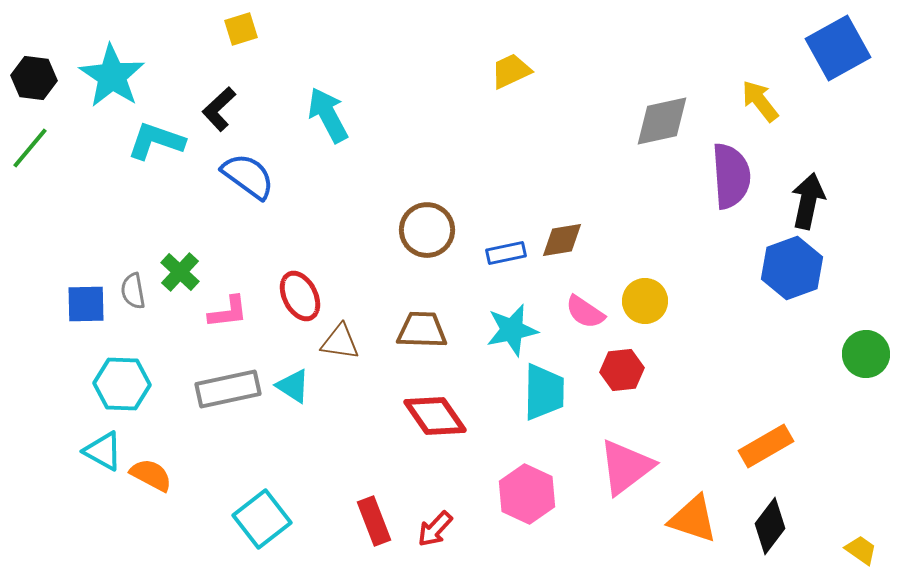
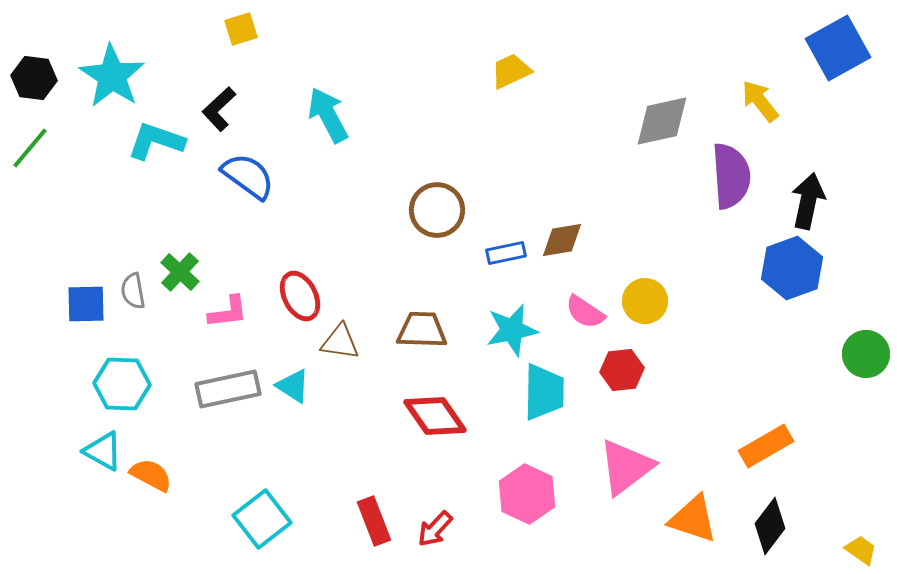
brown circle at (427, 230): moved 10 px right, 20 px up
